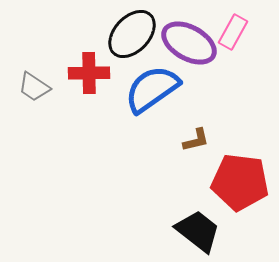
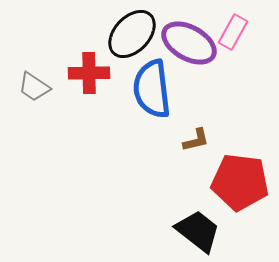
blue semicircle: rotated 62 degrees counterclockwise
